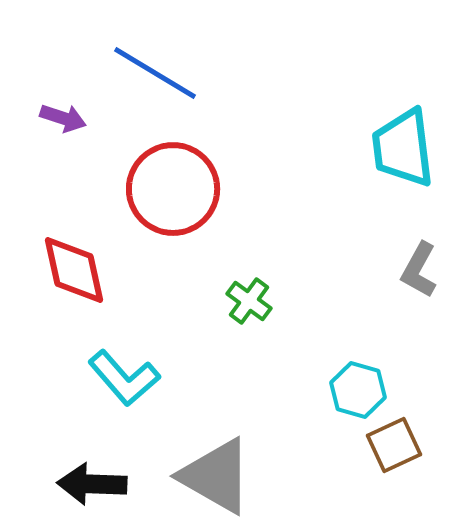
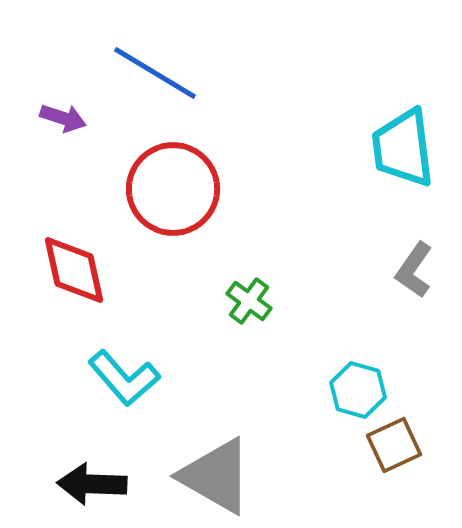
gray L-shape: moved 5 px left; rotated 6 degrees clockwise
